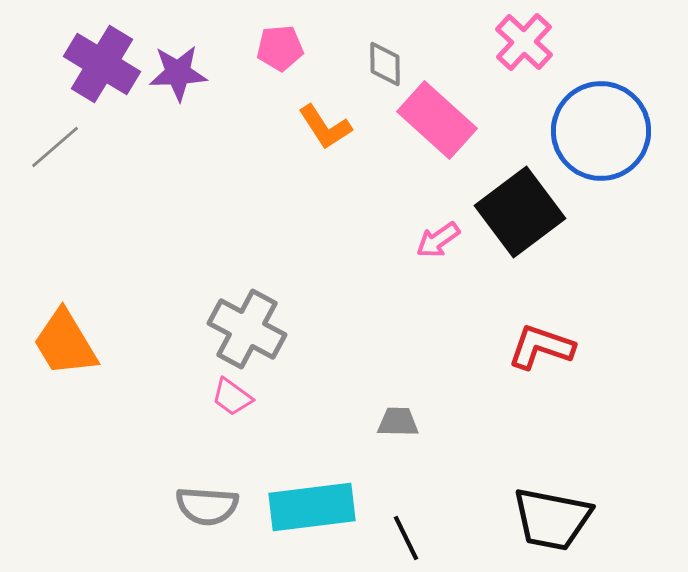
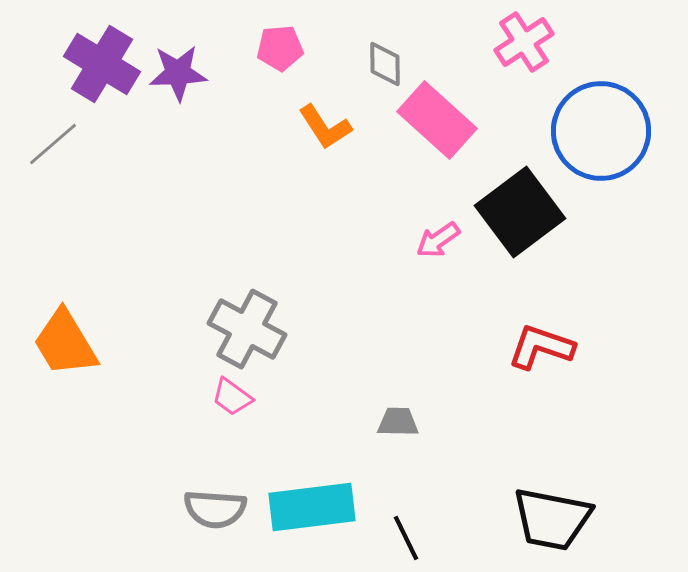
pink cross: rotated 14 degrees clockwise
gray line: moved 2 px left, 3 px up
gray semicircle: moved 8 px right, 3 px down
